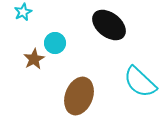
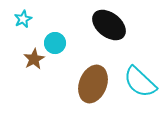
cyan star: moved 7 px down
brown ellipse: moved 14 px right, 12 px up
